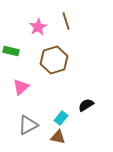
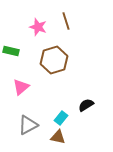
pink star: rotated 24 degrees counterclockwise
